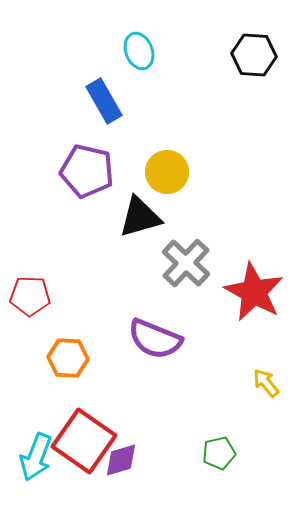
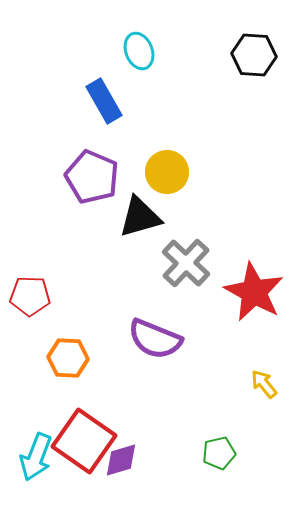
purple pentagon: moved 5 px right, 6 px down; rotated 10 degrees clockwise
yellow arrow: moved 2 px left, 1 px down
